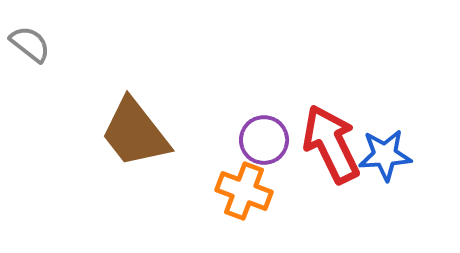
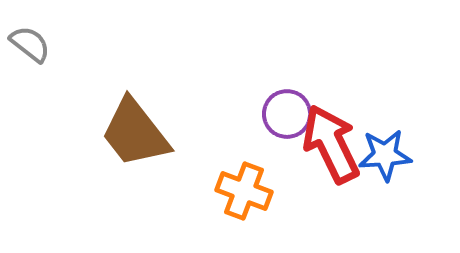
purple circle: moved 23 px right, 26 px up
